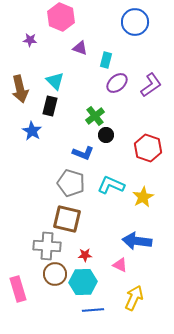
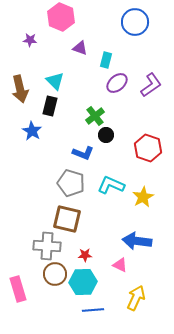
yellow arrow: moved 2 px right
